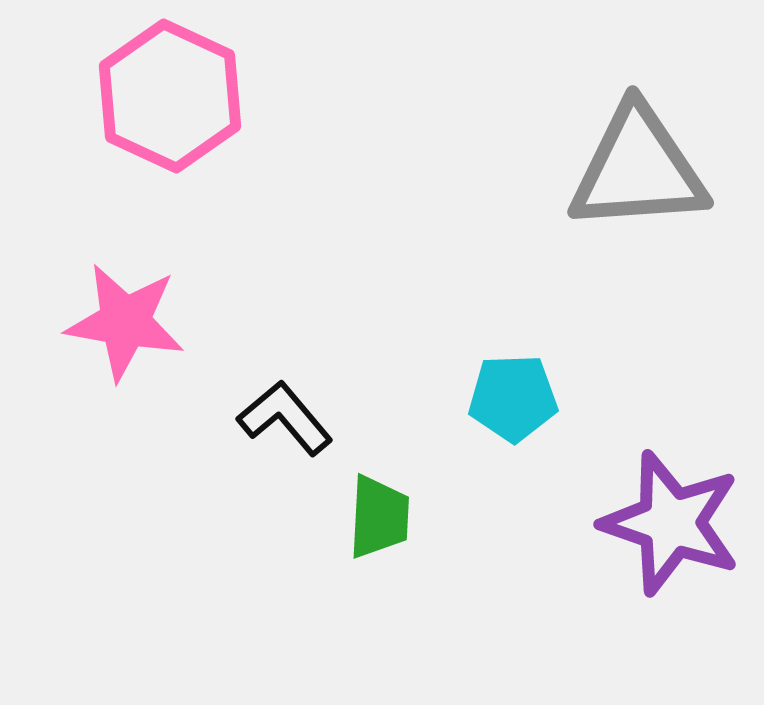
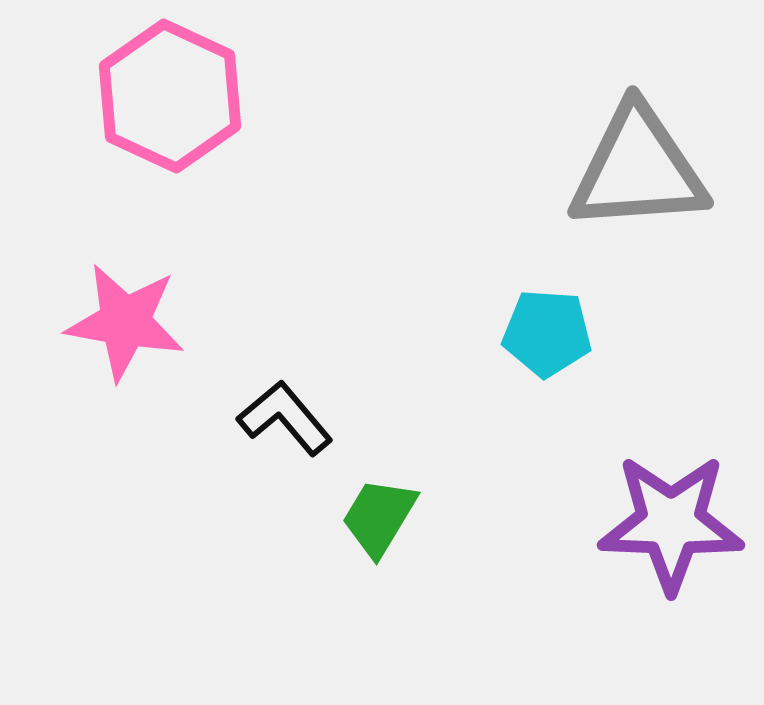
cyan pentagon: moved 34 px right, 65 px up; rotated 6 degrees clockwise
green trapezoid: rotated 152 degrees counterclockwise
purple star: rotated 17 degrees counterclockwise
